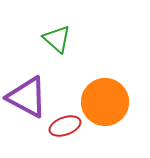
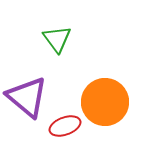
green triangle: rotated 12 degrees clockwise
purple triangle: rotated 12 degrees clockwise
